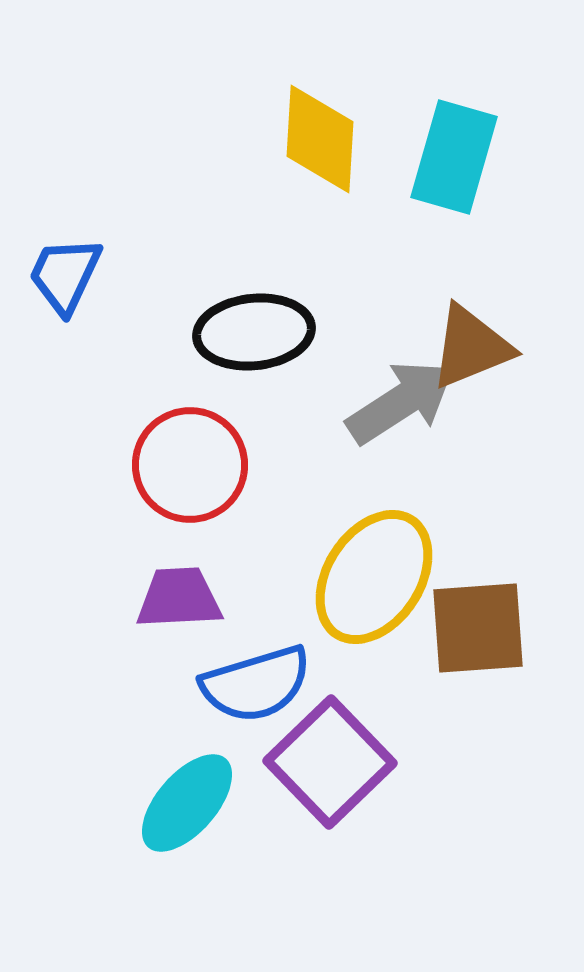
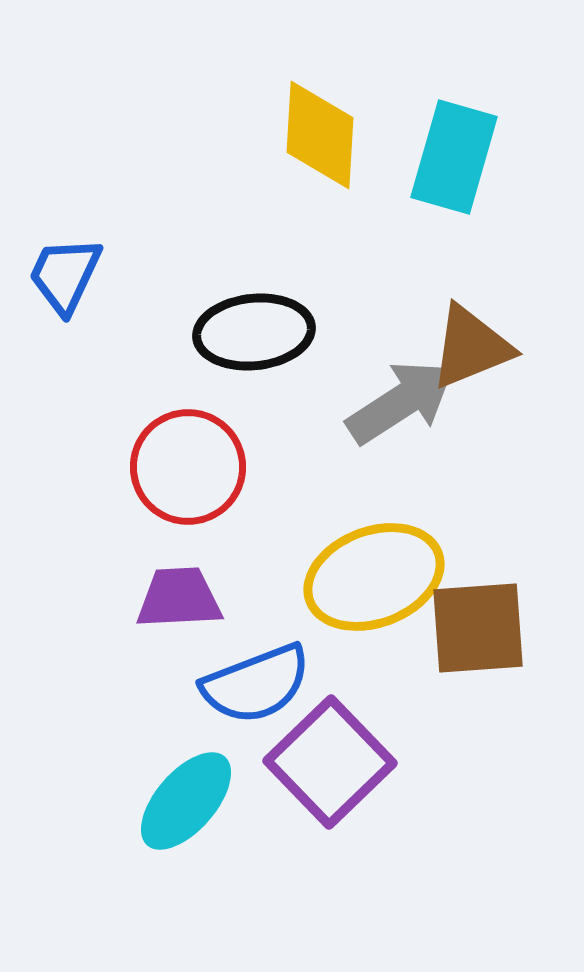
yellow diamond: moved 4 px up
red circle: moved 2 px left, 2 px down
yellow ellipse: rotated 36 degrees clockwise
blue semicircle: rotated 4 degrees counterclockwise
cyan ellipse: moved 1 px left, 2 px up
